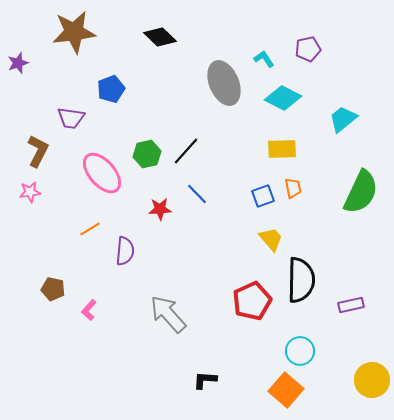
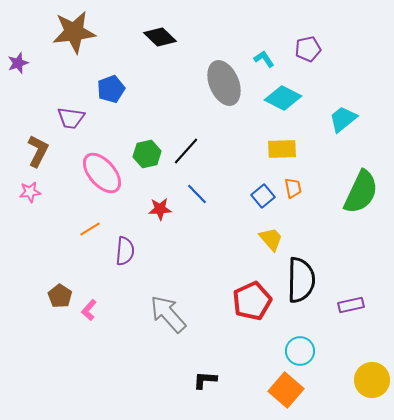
blue square: rotated 20 degrees counterclockwise
brown pentagon: moved 7 px right, 7 px down; rotated 20 degrees clockwise
